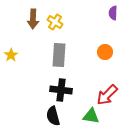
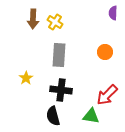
yellow star: moved 15 px right, 23 px down
